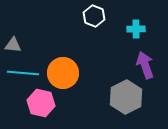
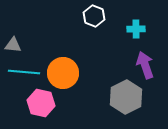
cyan line: moved 1 px right, 1 px up
